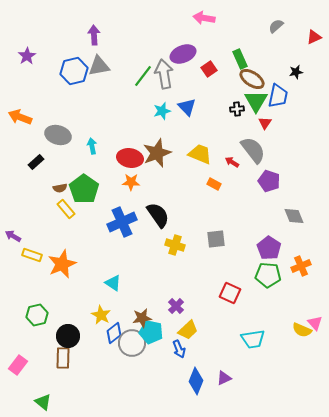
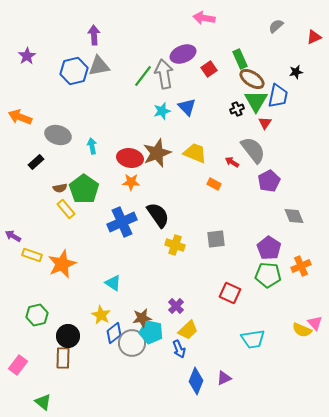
black cross at (237, 109): rotated 16 degrees counterclockwise
yellow trapezoid at (200, 154): moved 5 px left, 1 px up
purple pentagon at (269, 181): rotated 25 degrees clockwise
